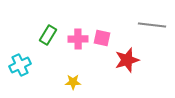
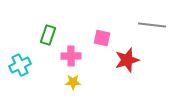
green rectangle: rotated 12 degrees counterclockwise
pink cross: moved 7 px left, 17 px down
